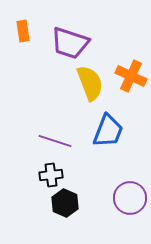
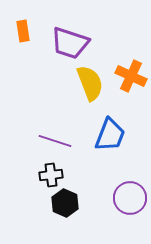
blue trapezoid: moved 2 px right, 4 px down
